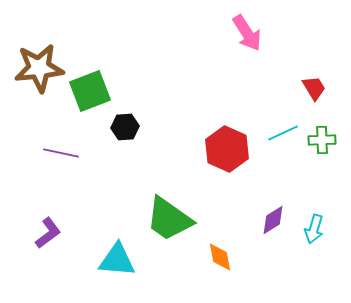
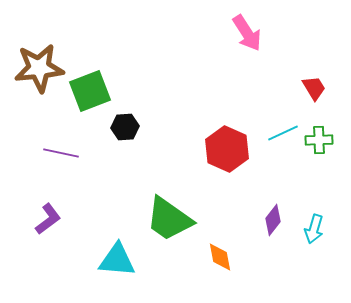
green cross: moved 3 px left
purple diamond: rotated 20 degrees counterclockwise
purple L-shape: moved 14 px up
